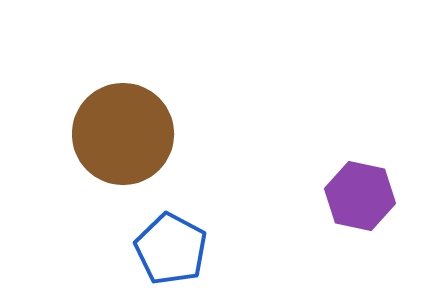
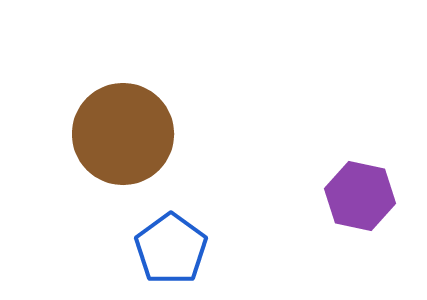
blue pentagon: rotated 8 degrees clockwise
